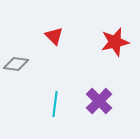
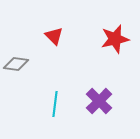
red star: moved 3 px up
